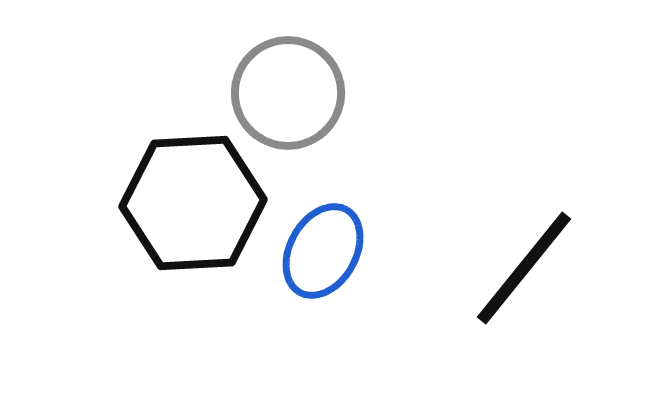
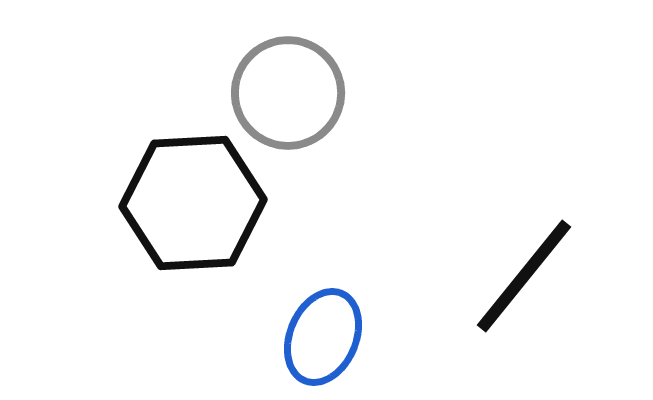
blue ellipse: moved 86 px down; rotated 6 degrees counterclockwise
black line: moved 8 px down
